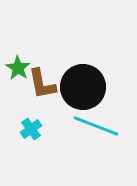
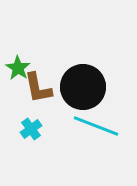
brown L-shape: moved 4 px left, 4 px down
